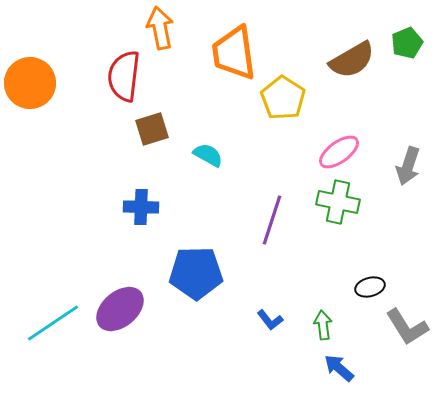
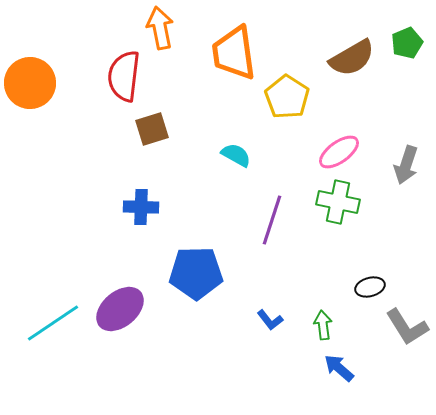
brown semicircle: moved 2 px up
yellow pentagon: moved 4 px right, 1 px up
cyan semicircle: moved 28 px right
gray arrow: moved 2 px left, 1 px up
